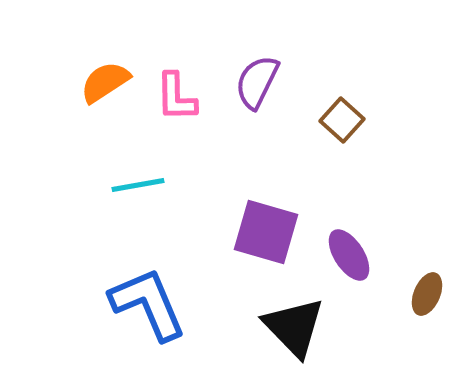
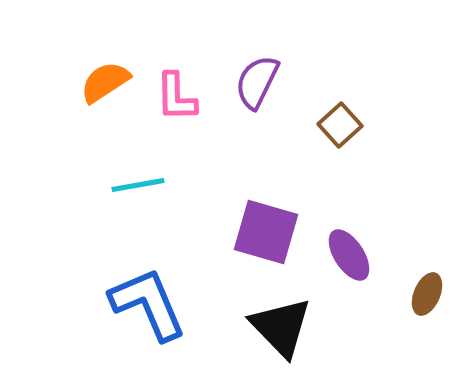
brown square: moved 2 px left, 5 px down; rotated 6 degrees clockwise
black triangle: moved 13 px left
